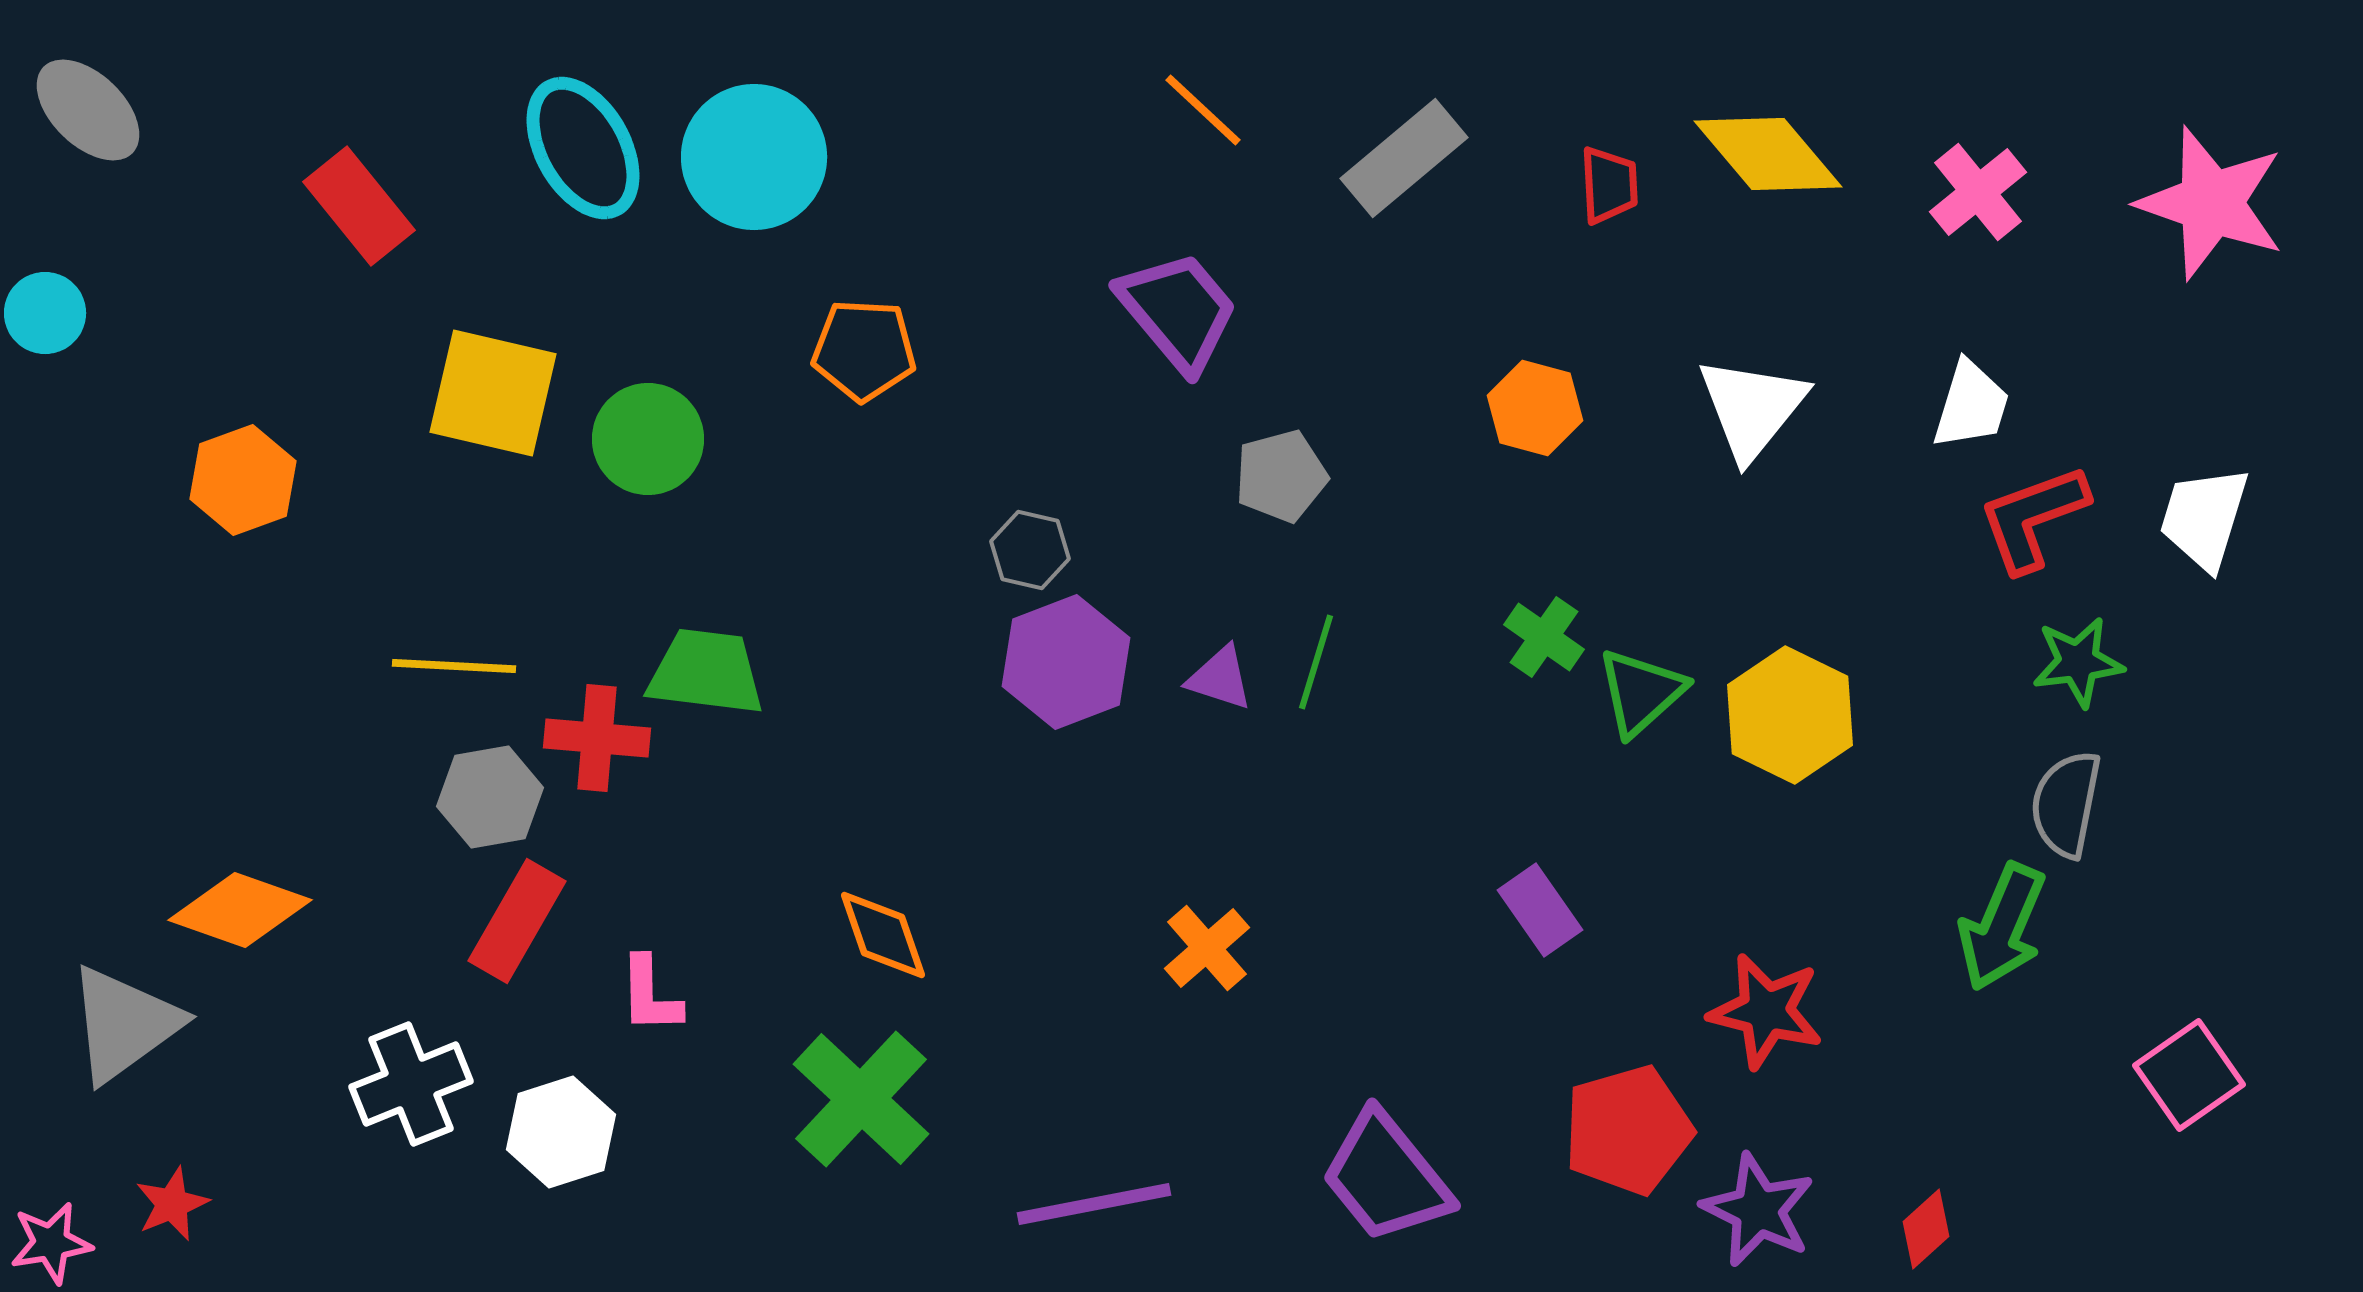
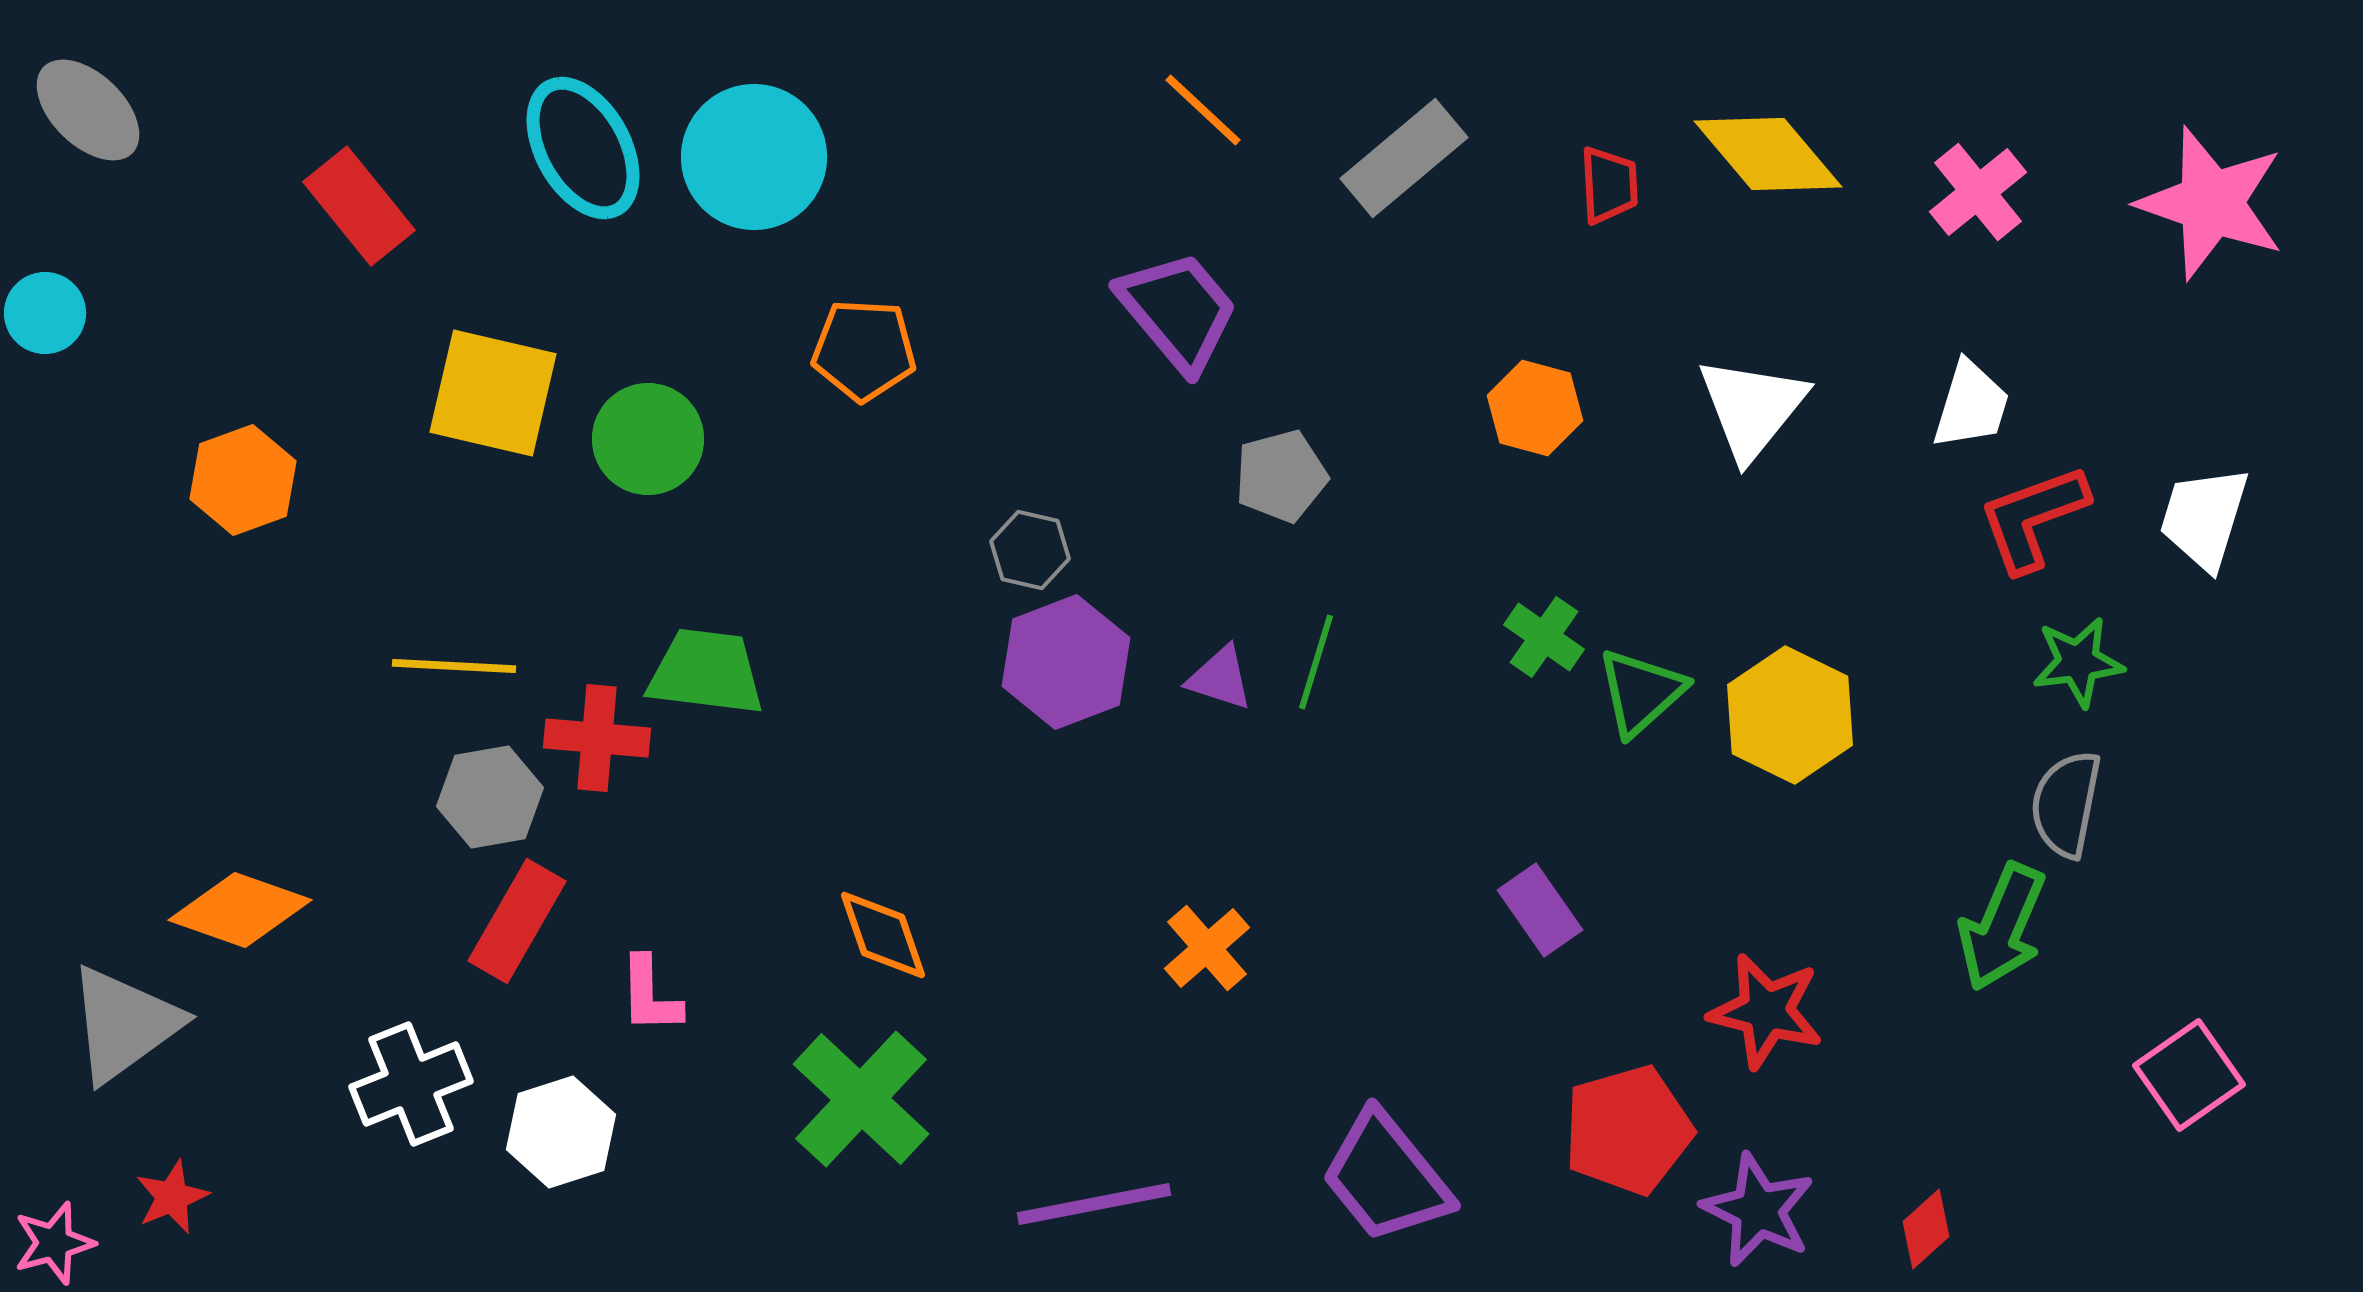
red star at (172, 1204): moved 7 px up
pink star at (51, 1243): moved 3 px right; rotated 6 degrees counterclockwise
